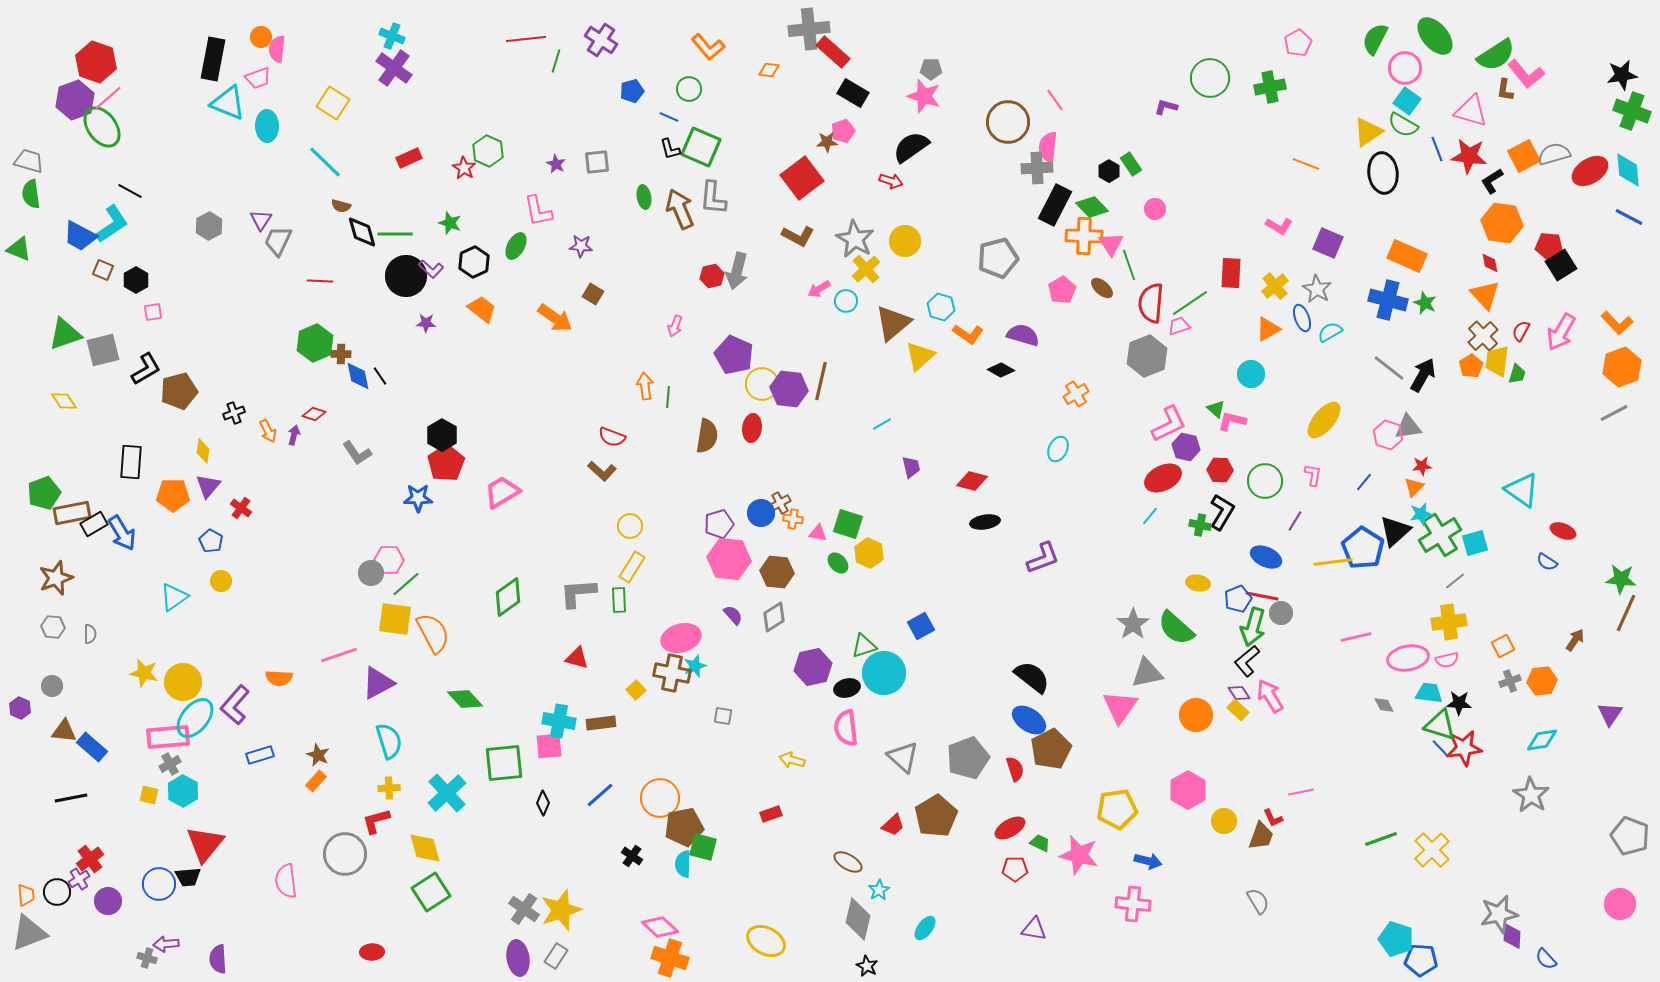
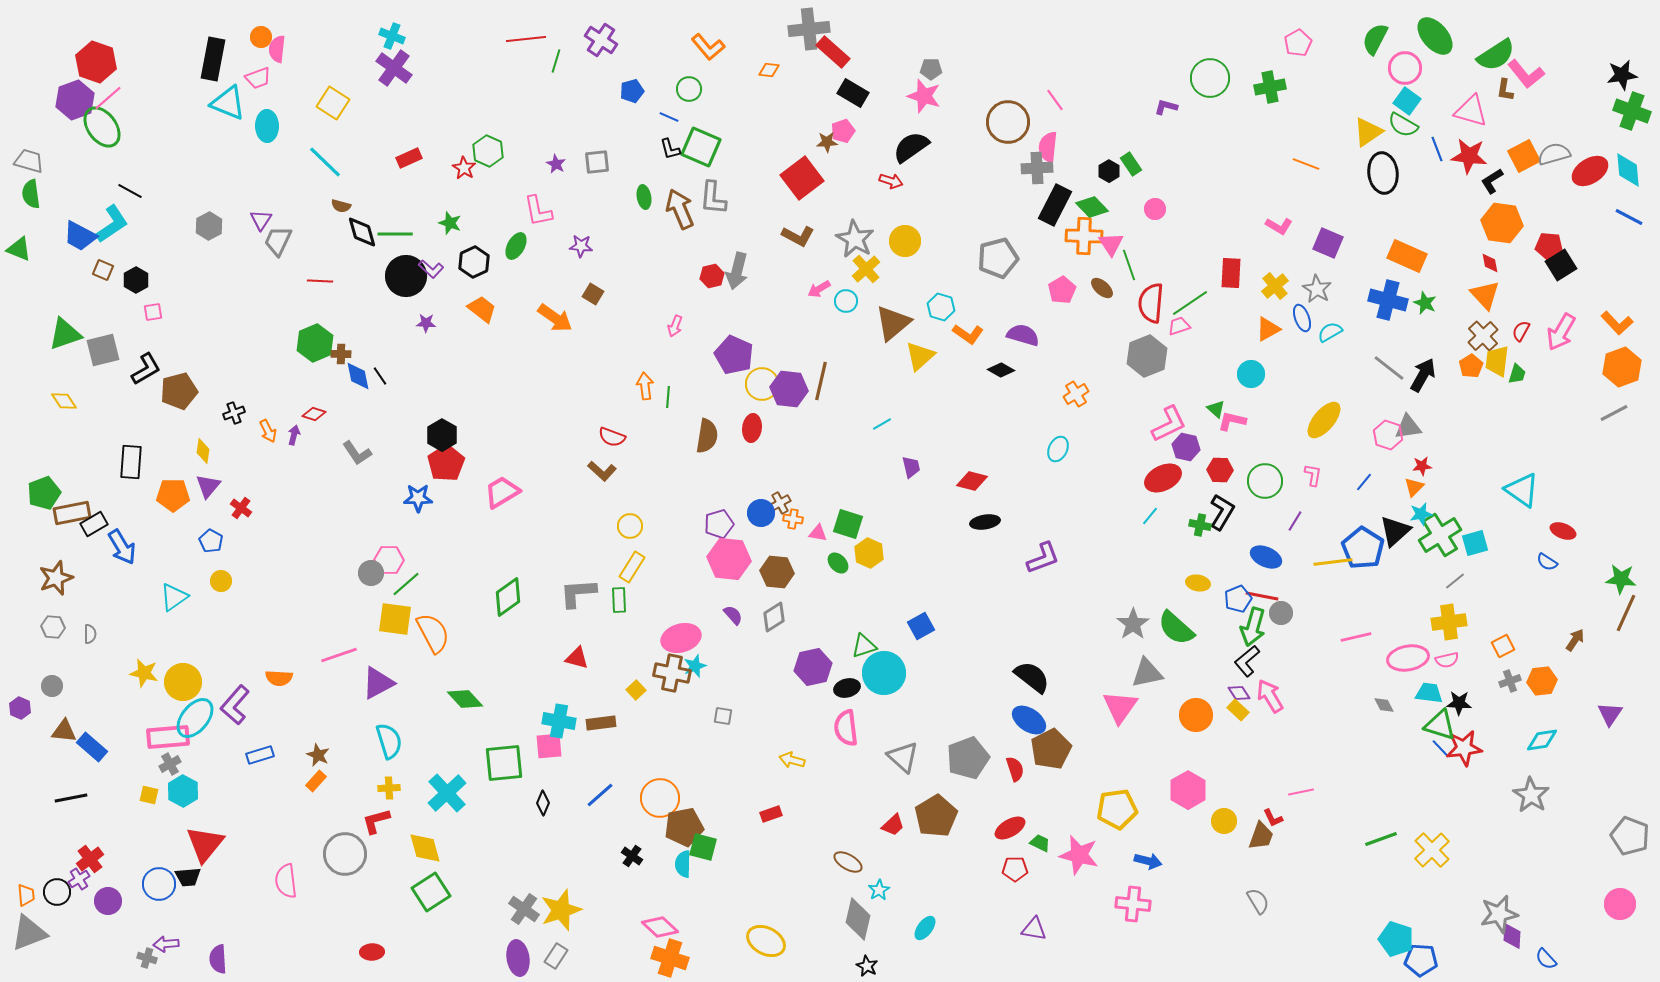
blue arrow at (122, 533): moved 14 px down
